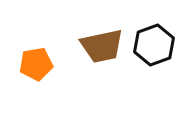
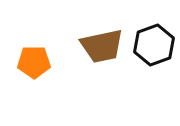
orange pentagon: moved 2 px left, 2 px up; rotated 8 degrees clockwise
